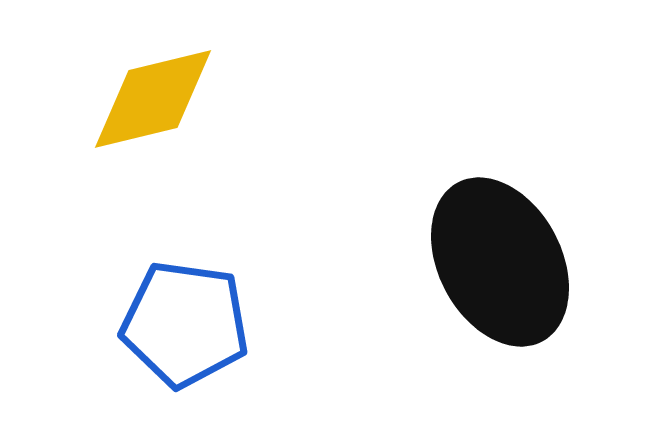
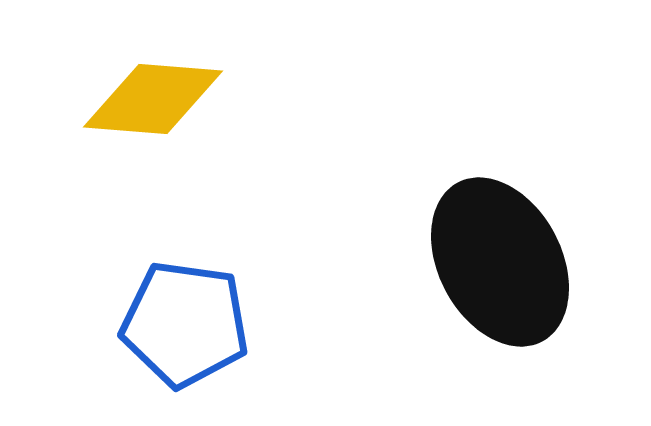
yellow diamond: rotated 18 degrees clockwise
